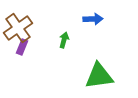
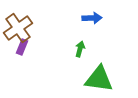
blue arrow: moved 1 px left, 1 px up
green arrow: moved 16 px right, 9 px down
green triangle: moved 3 px down; rotated 16 degrees clockwise
